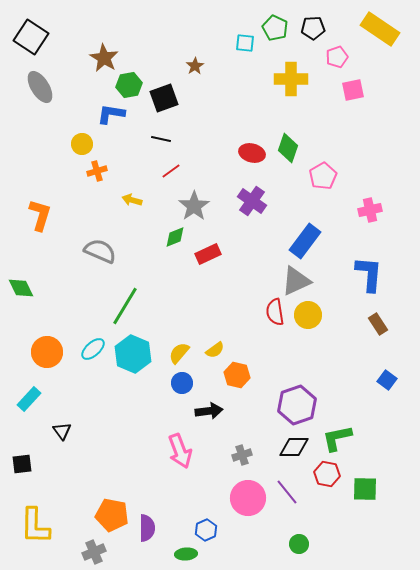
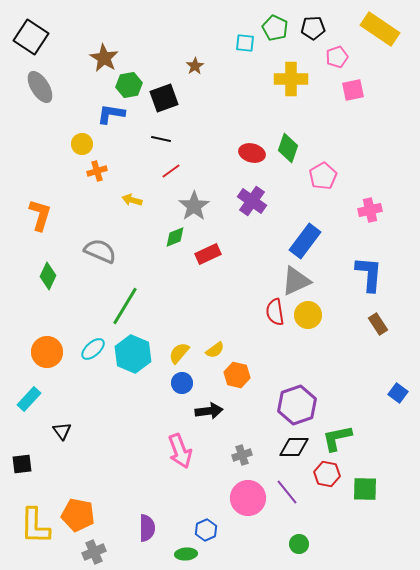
green diamond at (21, 288): moved 27 px right, 12 px up; rotated 52 degrees clockwise
blue square at (387, 380): moved 11 px right, 13 px down
orange pentagon at (112, 515): moved 34 px left
